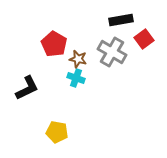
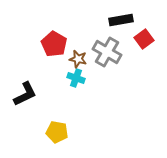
gray cross: moved 5 px left
black L-shape: moved 2 px left, 6 px down
